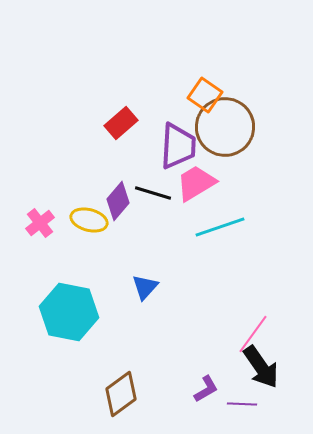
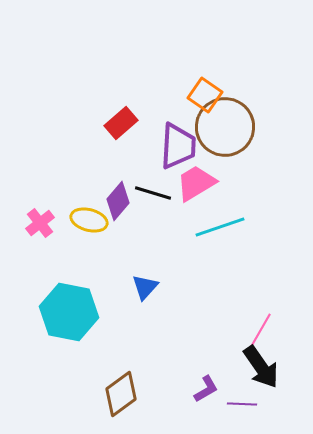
pink line: moved 6 px right, 1 px up; rotated 6 degrees counterclockwise
